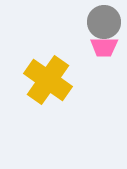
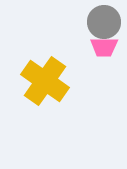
yellow cross: moved 3 px left, 1 px down
